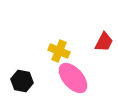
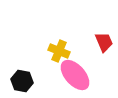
red trapezoid: rotated 50 degrees counterclockwise
pink ellipse: moved 2 px right, 3 px up
